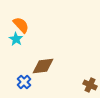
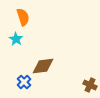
orange semicircle: moved 2 px right, 8 px up; rotated 24 degrees clockwise
